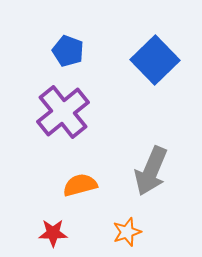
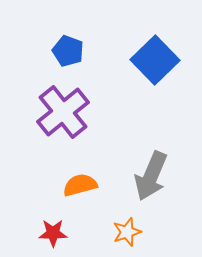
gray arrow: moved 5 px down
